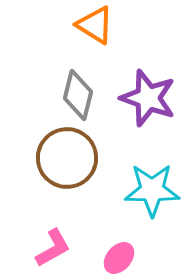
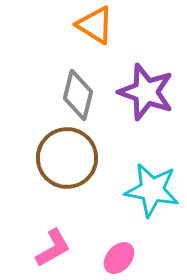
purple star: moved 2 px left, 6 px up
cyan star: rotated 10 degrees clockwise
